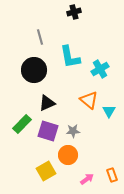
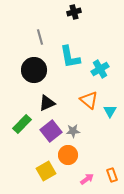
cyan triangle: moved 1 px right
purple square: moved 3 px right; rotated 35 degrees clockwise
